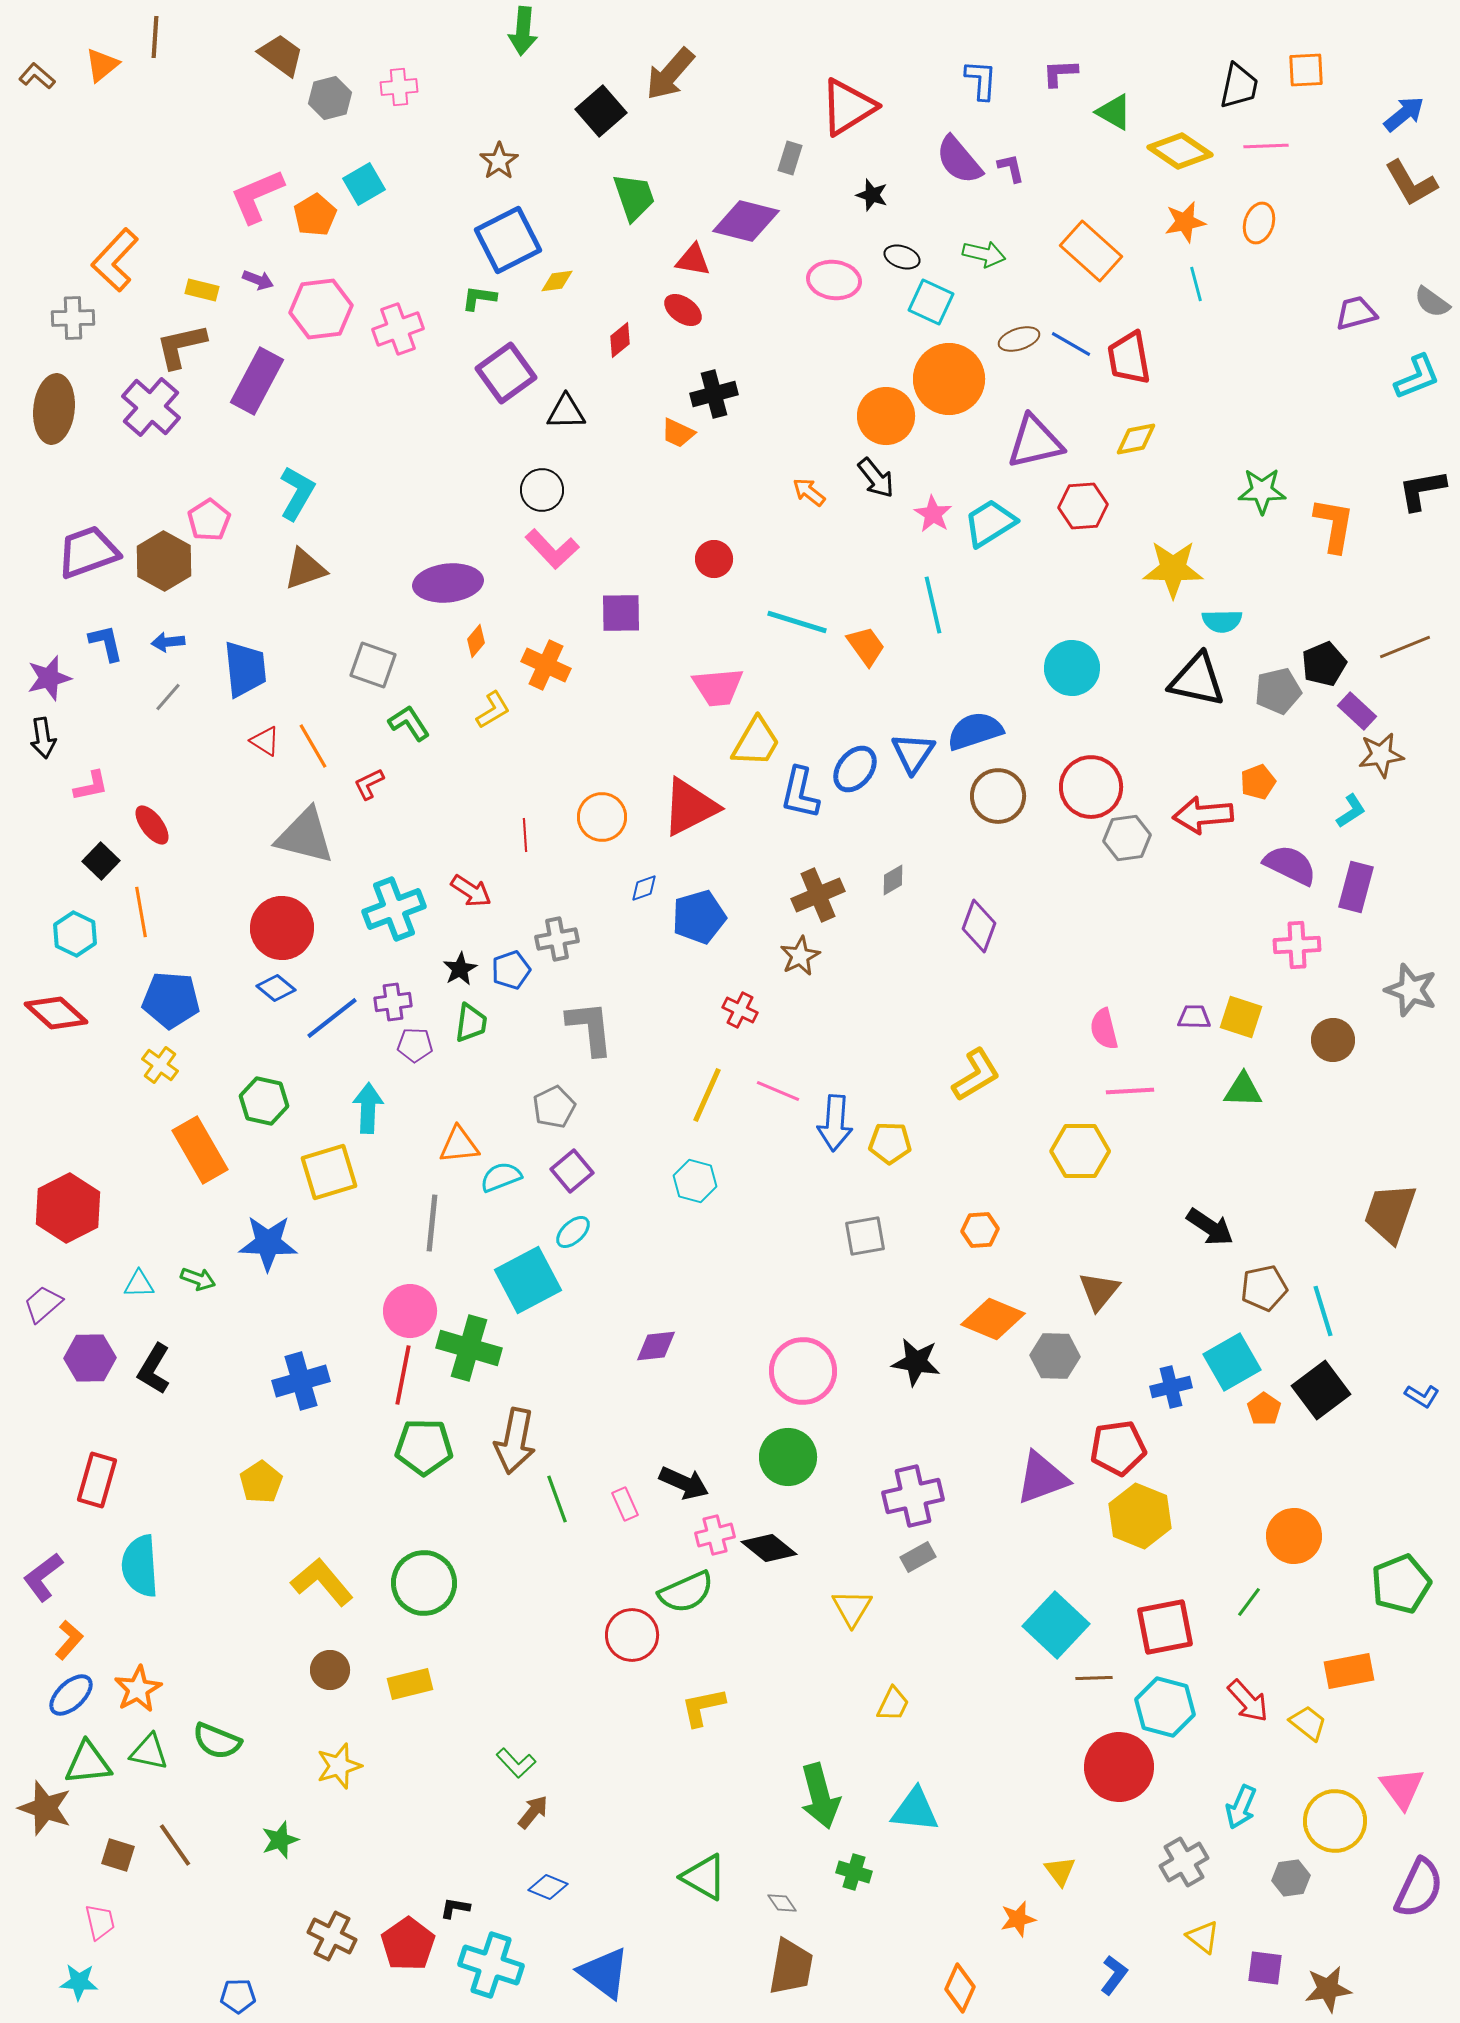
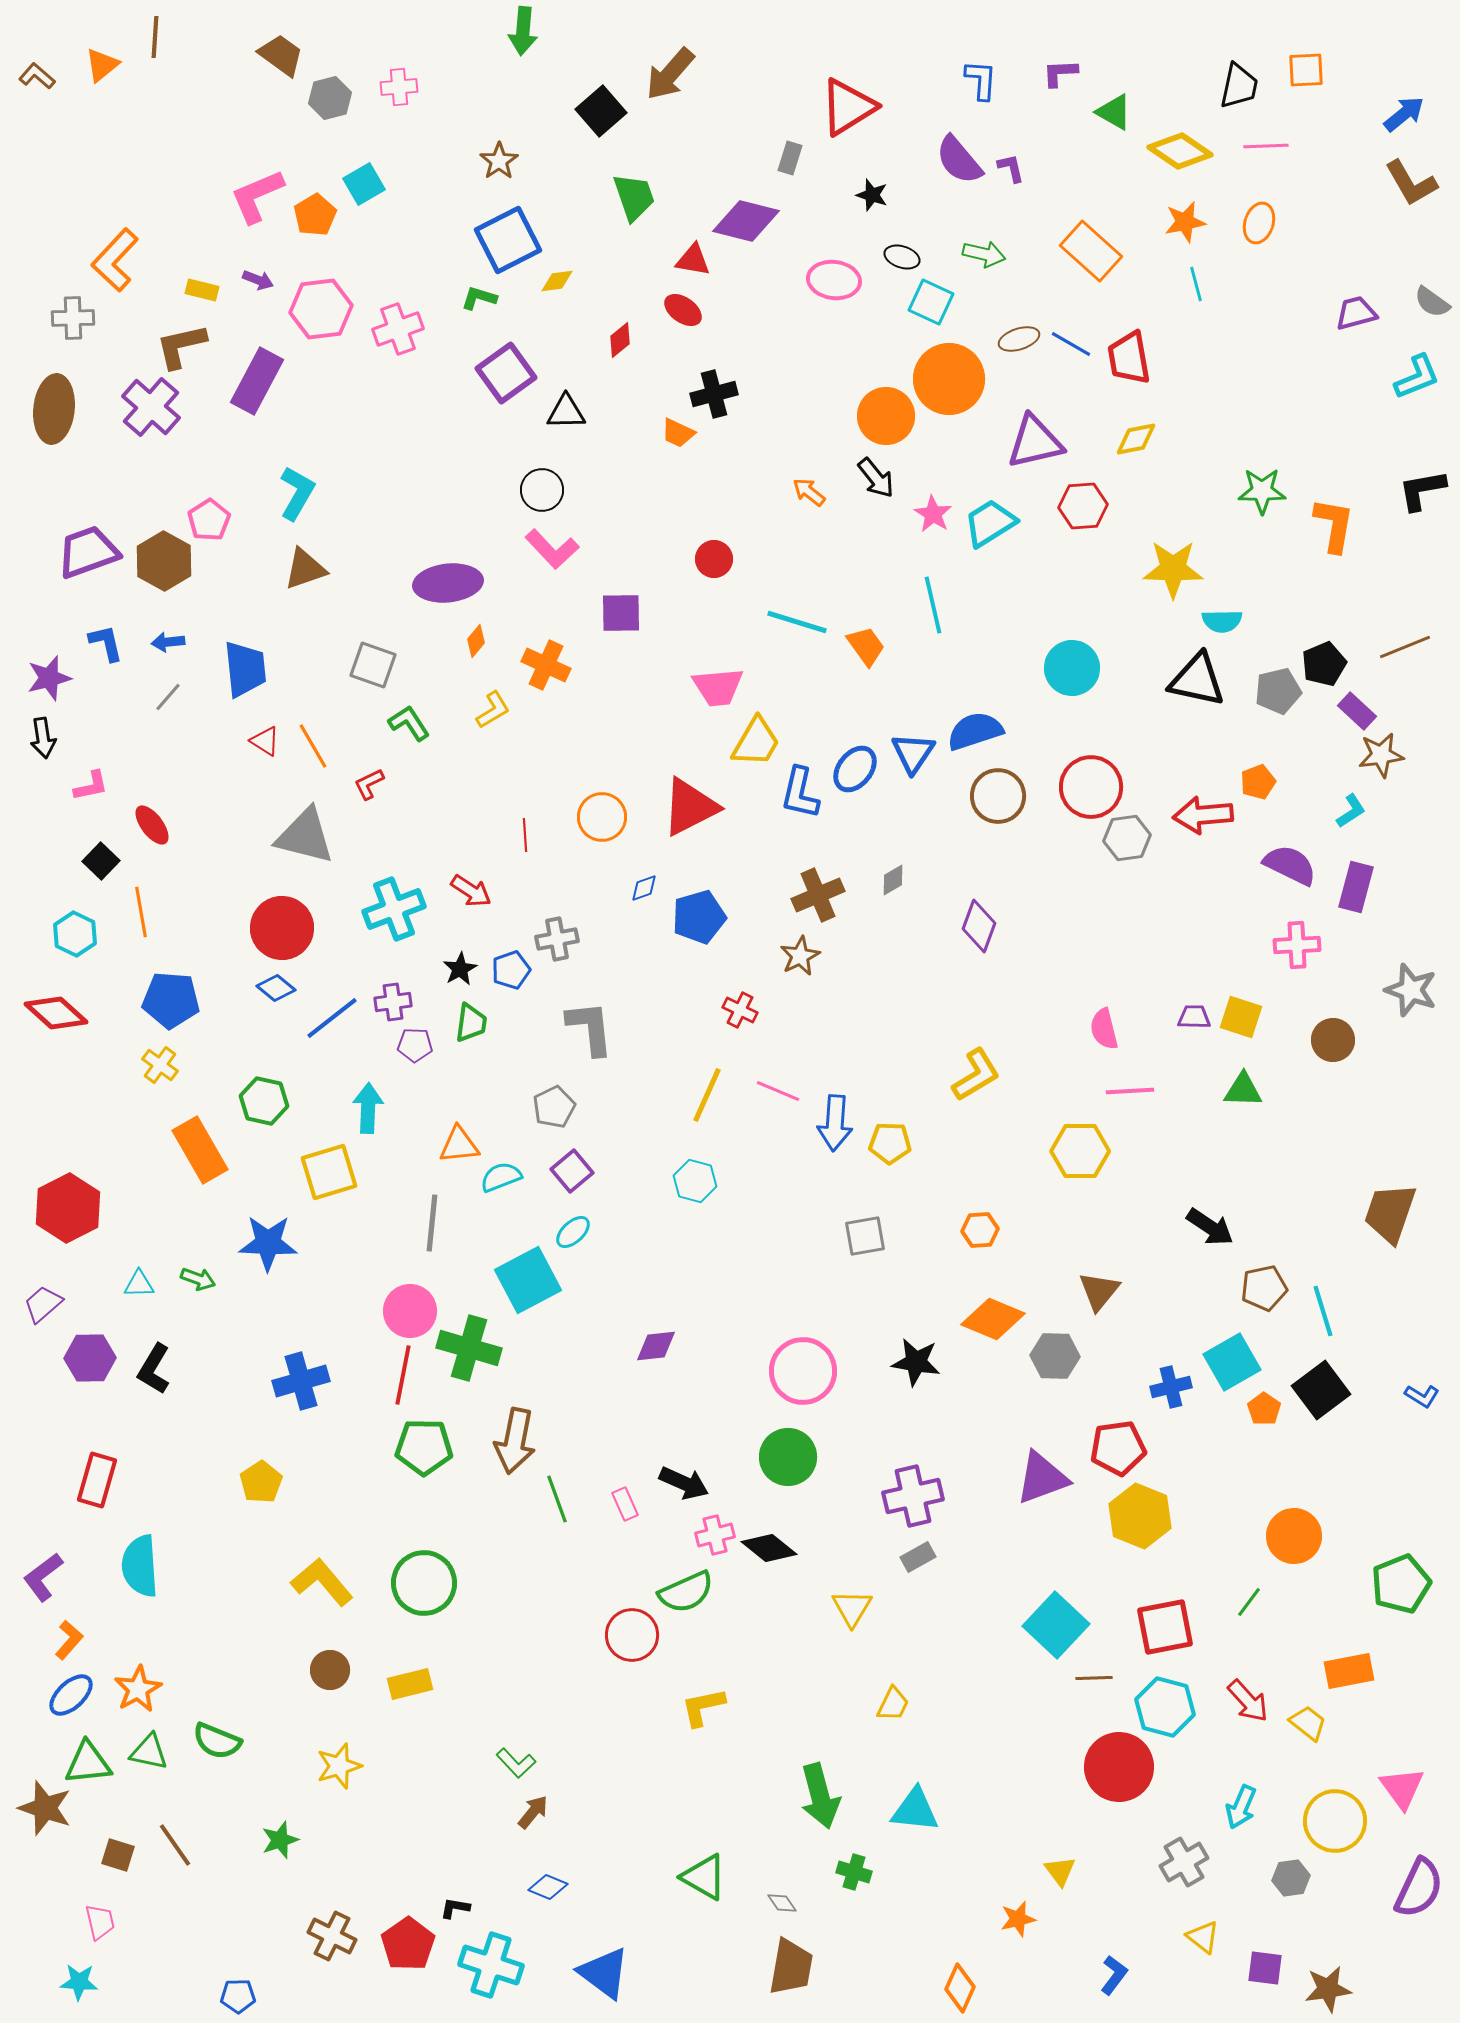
green L-shape at (479, 298): rotated 9 degrees clockwise
